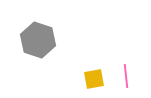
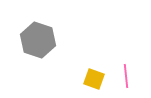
yellow square: rotated 30 degrees clockwise
